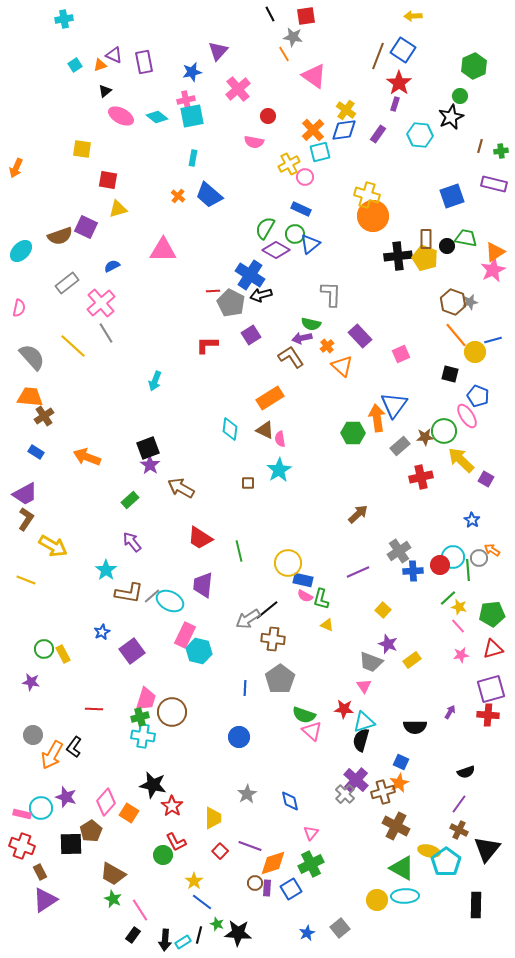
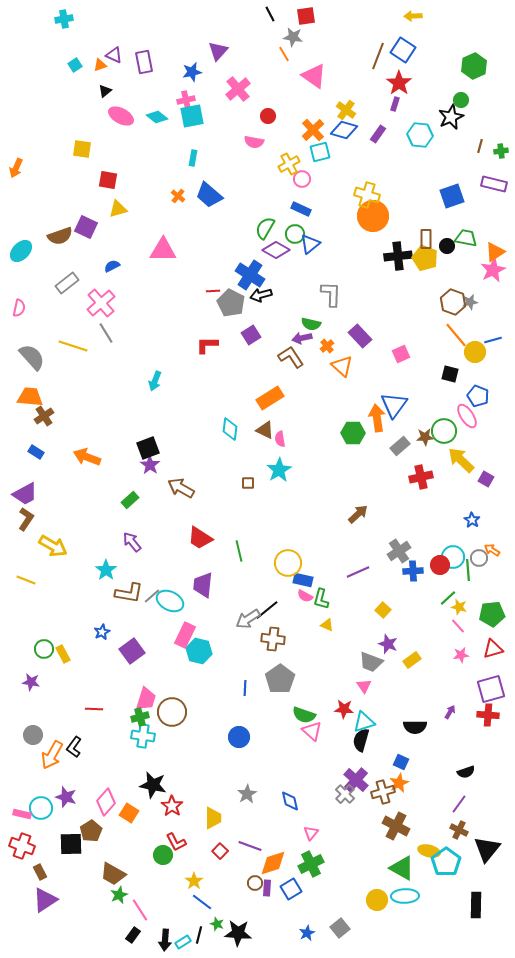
green circle at (460, 96): moved 1 px right, 4 px down
blue diamond at (344, 130): rotated 24 degrees clockwise
pink circle at (305, 177): moved 3 px left, 2 px down
yellow line at (73, 346): rotated 24 degrees counterclockwise
green star at (113, 899): moved 6 px right, 4 px up; rotated 24 degrees clockwise
